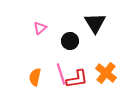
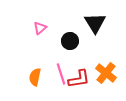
red L-shape: moved 2 px right
